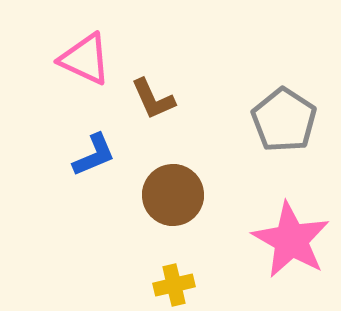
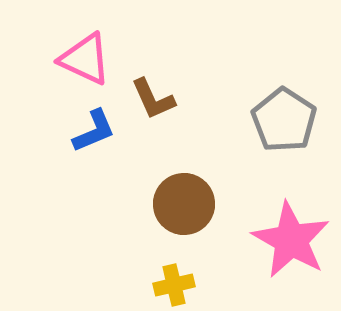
blue L-shape: moved 24 px up
brown circle: moved 11 px right, 9 px down
